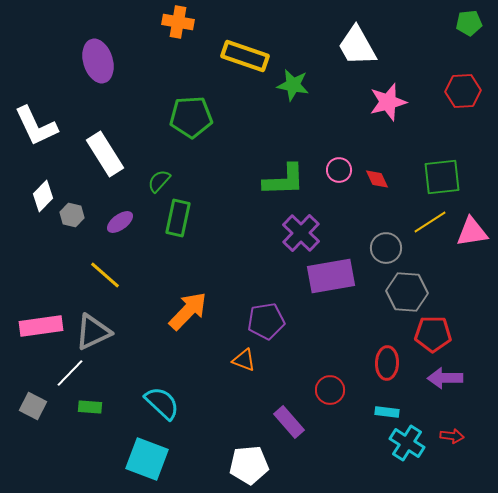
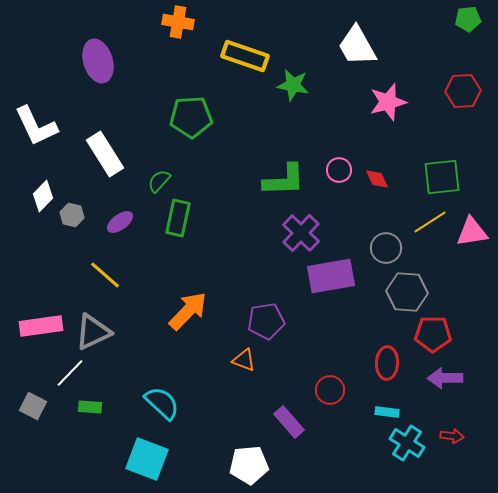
green pentagon at (469, 23): moved 1 px left, 4 px up
